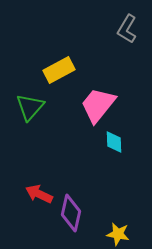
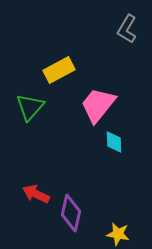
red arrow: moved 3 px left
